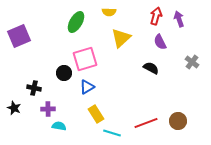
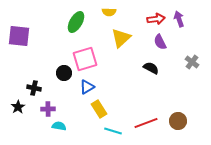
red arrow: moved 3 px down; rotated 66 degrees clockwise
purple square: rotated 30 degrees clockwise
black star: moved 4 px right, 1 px up; rotated 16 degrees clockwise
yellow rectangle: moved 3 px right, 5 px up
cyan line: moved 1 px right, 2 px up
